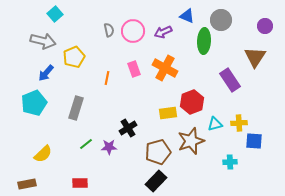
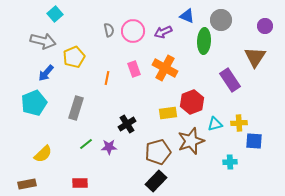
black cross: moved 1 px left, 4 px up
